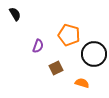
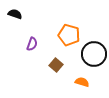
black semicircle: rotated 40 degrees counterclockwise
purple semicircle: moved 6 px left, 2 px up
brown square: moved 3 px up; rotated 24 degrees counterclockwise
orange semicircle: moved 1 px up
